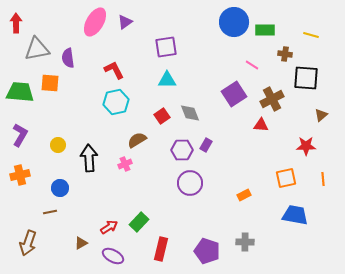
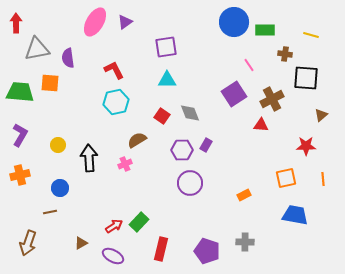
pink line at (252, 65): moved 3 px left; rotated 24 degrees clockwise
red square at (162, 116): rotated 21 degrees counterclockwise
red arrow at (109, 227): moved 5 px right, 1 px up
